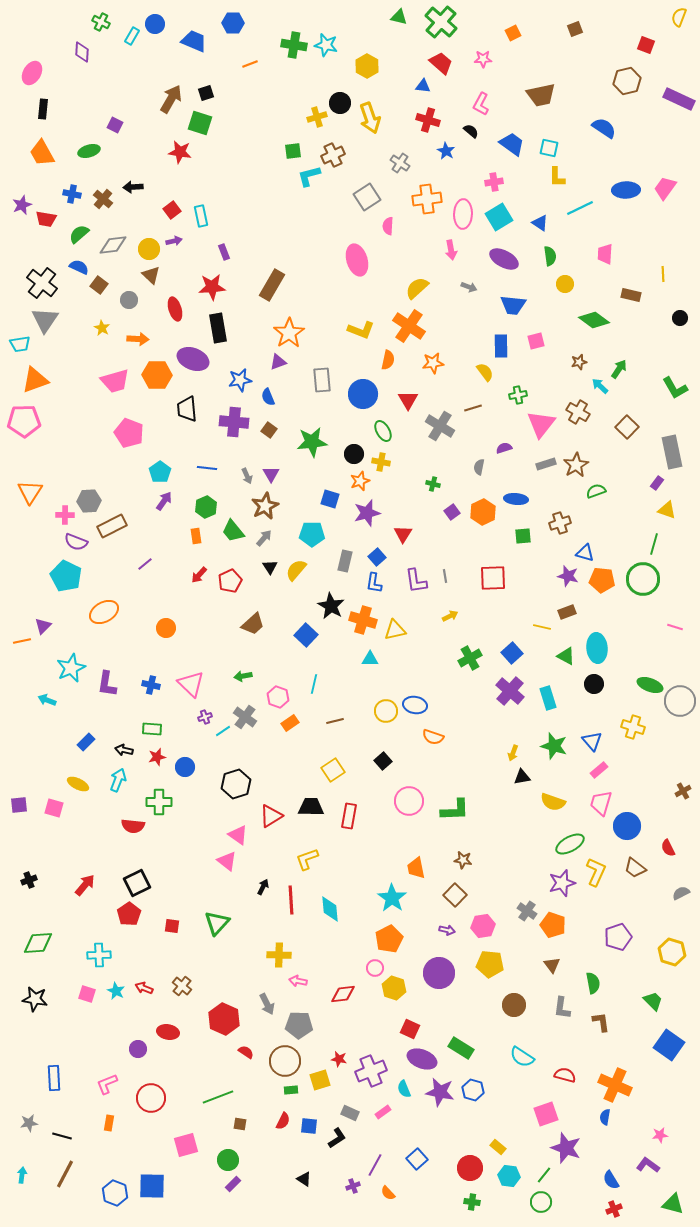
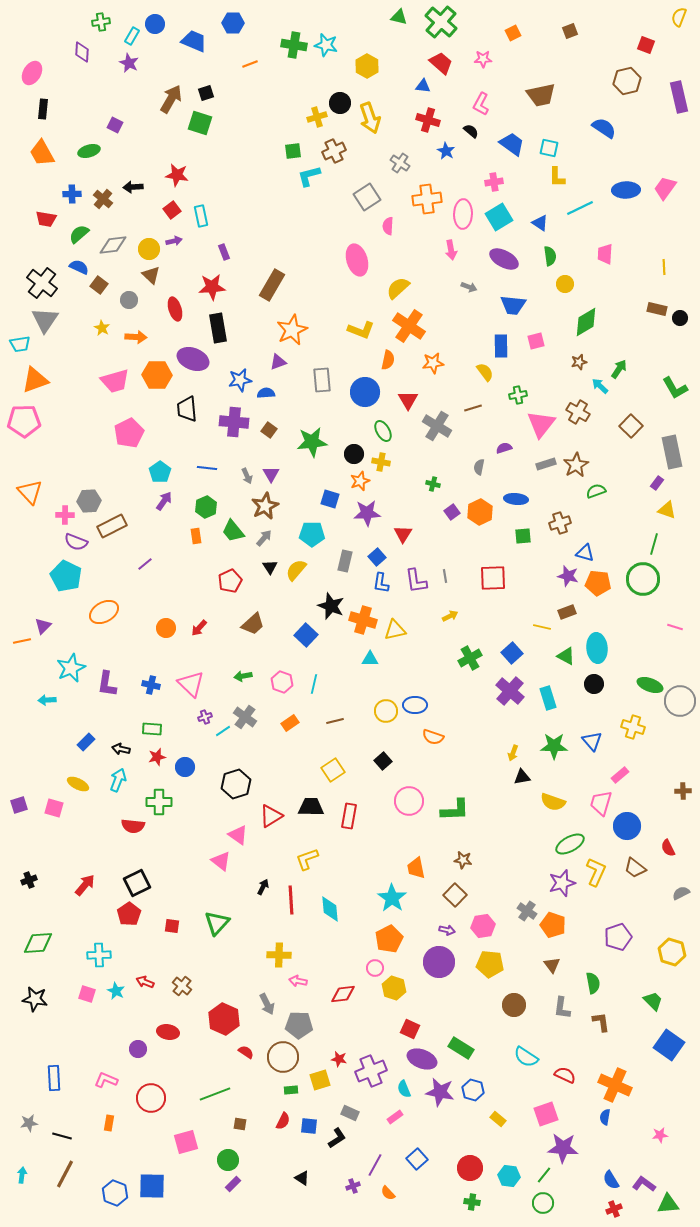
green cross at (101, 22): rotated 36 degrees counterclockwise
brown square at (575, 29): moved 5 px left, 2 px down
purple rectangle at (679, 99): moved 2 px up; rotated 52 degrees clockwise
red star at (180, 152): moved 3 px left, 23 px down
brown cross at (333, 155): moved 1 px right, 4 px up
blue cross at (72, 194): rotated 12 degrees counterclockwise
purple star at (22, 205): moved 107 px right, 142 px up; rotated 24 degrees counterclockwise
yellow line at (663, 274): moved 1 px right, 7 px up
yellow semicircle at (417, 288): moved 19 px left
brown rectangle at (631, 295): moved 26 px right, 14 px down
green diamond at (594, 320): moved 8 px left, 2 px down; rotated 68 degrees counterclockwise
orange star at (289, 333): moved 3 px right, 3 px up; rotated 8 degrees clockwise
orange arrow at (138, 339): moved 2 px left, 2 px up
blue circle at (363, 394): moved 2 px right, 2 px up
blue semicircle at (268, 397): moved 2 px left, 4 px up; rotated 108 degrees clockwise
gray cross at (440, 426): moved 3 px left
brown square at (627, 427): moved 4 px right, 1 px up
pink pentagon at (129, 433): rotated 24 degrees clockwise
orange triangle at (30, 492): rotated 16 degrees counterclockwise
orange hexagon at (483, 512): moved 3 px left
purple star at (367, 513): rotated 12 degrees clockwise
red arrow at (199, 575): moved 53 px down
orange pentagon at (602, 580): moved 4 px left, 3 px down
blue L-shape at (374, 583): moved 7 px right
black star at (331, 606): rotated 8 degrees counterclockwise
pink hexagon at (278, 697): moved 4 px right, 15 px up
cyan arrow at (47, 700): rotated 24 degrees counterclockwise
blue ellipse at (415, 705): rotated 10 degrees counterclockwise
green star at (554, 746): rotated 16 degrees counterclockwise
black arrow at (124, 750): moved 3 px left, 1 px up
pink rectangle at (599, 770): moved 21 px right, 5 px down
brown cross at (683, 791): rotated 28 degrees clockwise
purple square at (19, 805): rotated 12 degrees counterclockwise
pink triangle at (227, 861): moved 6 px left
purple circle at (439, 973): moved 11 px up
red arrow at (144, 988): moved 1 px right, 6 px up
cyan semicircle at (522, 1057): moved 4 px right
brown circle at (285, 1061): moved 2 px left, 4 px up
red semicircle at (565, 1075): rotated 10 degrees clockwise
pink L-shape at (107, 1084): moved 1 px left, 4 px up; rotated 45 degrees clockwise
green line at (218, 1097): moved 3 px left, 3 px up
pink rectangle at (383, 1112): moved 12 px right, 5 px down
pink square at (186, 1145): moved 3 px up
yellow rectangle at (498, 1147): moved 28 px up
purple star at (566, 1148): moved 3 px left; rotated 16 degrees counterclockwise
purple L-shape at (648, 1165): moved 4 px left, 19 px down
black triangle at (304, 1179): moved 2 px left, 1 px up
green circle at (541, 1202): moved 2 px right, 1 px down
green triangle at (673, 1204): moved 5 px left; rotated 20 degrees counterclockwise
